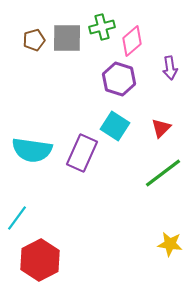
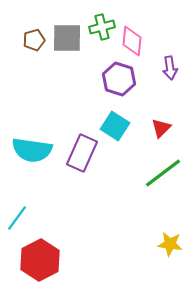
pink diamond: rotated 44 degrees counterclockwise
